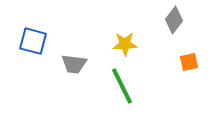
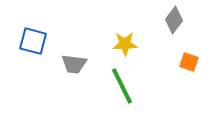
orange square: rotated 30 degrees clockwise
